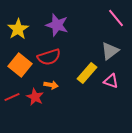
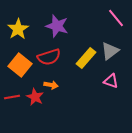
purple star: moved 1 px down
yellow rectangle: moved 1 px left, 15 px up
red line: rotated 14 degrees clockwise
